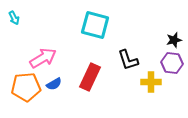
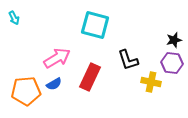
pink arrow: moved 14 px right
yellow cross: rotated 12 degrees clockwise
orange pentagon: moved 4 px down
